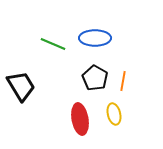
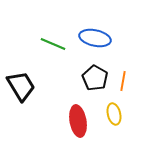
blue ellipse: rotated 12 degrees clockwise
red ellipse: moved 2 px left, 2 px down
